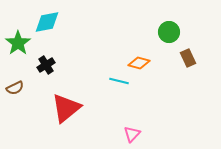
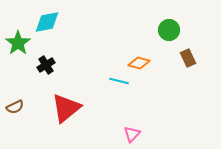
green circle: moved 2 px up
brown semicircle: moved 19 px down
